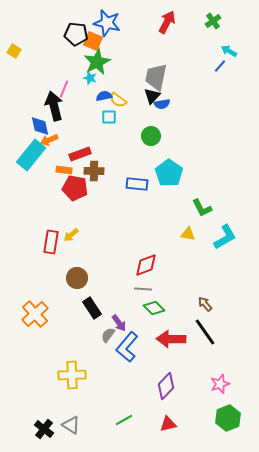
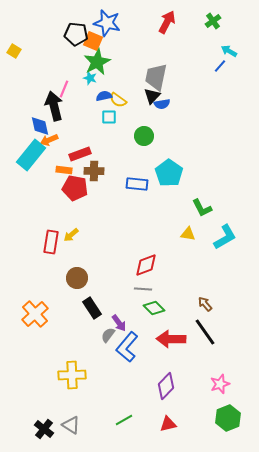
green circle at (151, 136): moved 7 px left
